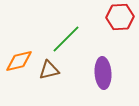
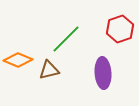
red hexagon: moved 12 px down; rotated 16 degrees counterclockwise
orange diamond: moved 1 px left, 1 px up; rotated 36 degrees clockwise
